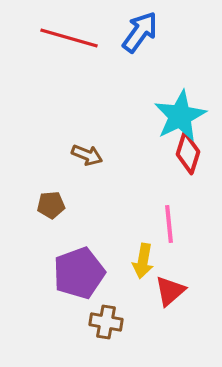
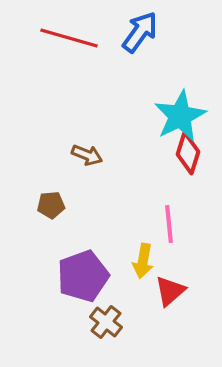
purple pentagon: moved 4 px right, 3 px down
brown cross: rotated 28 degrees clockwise
